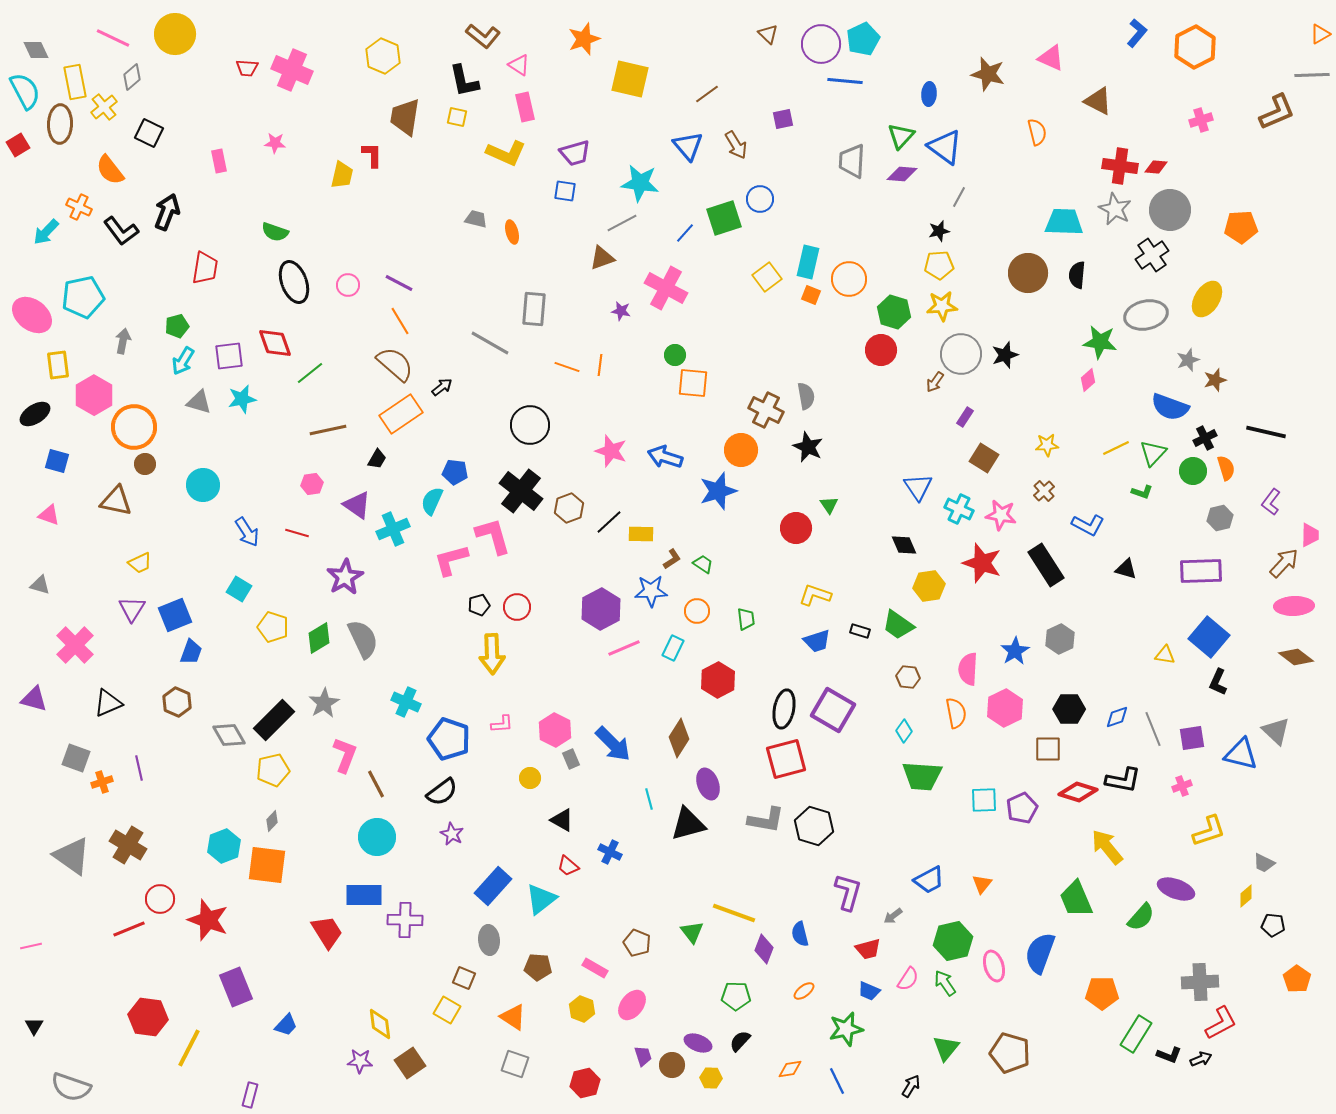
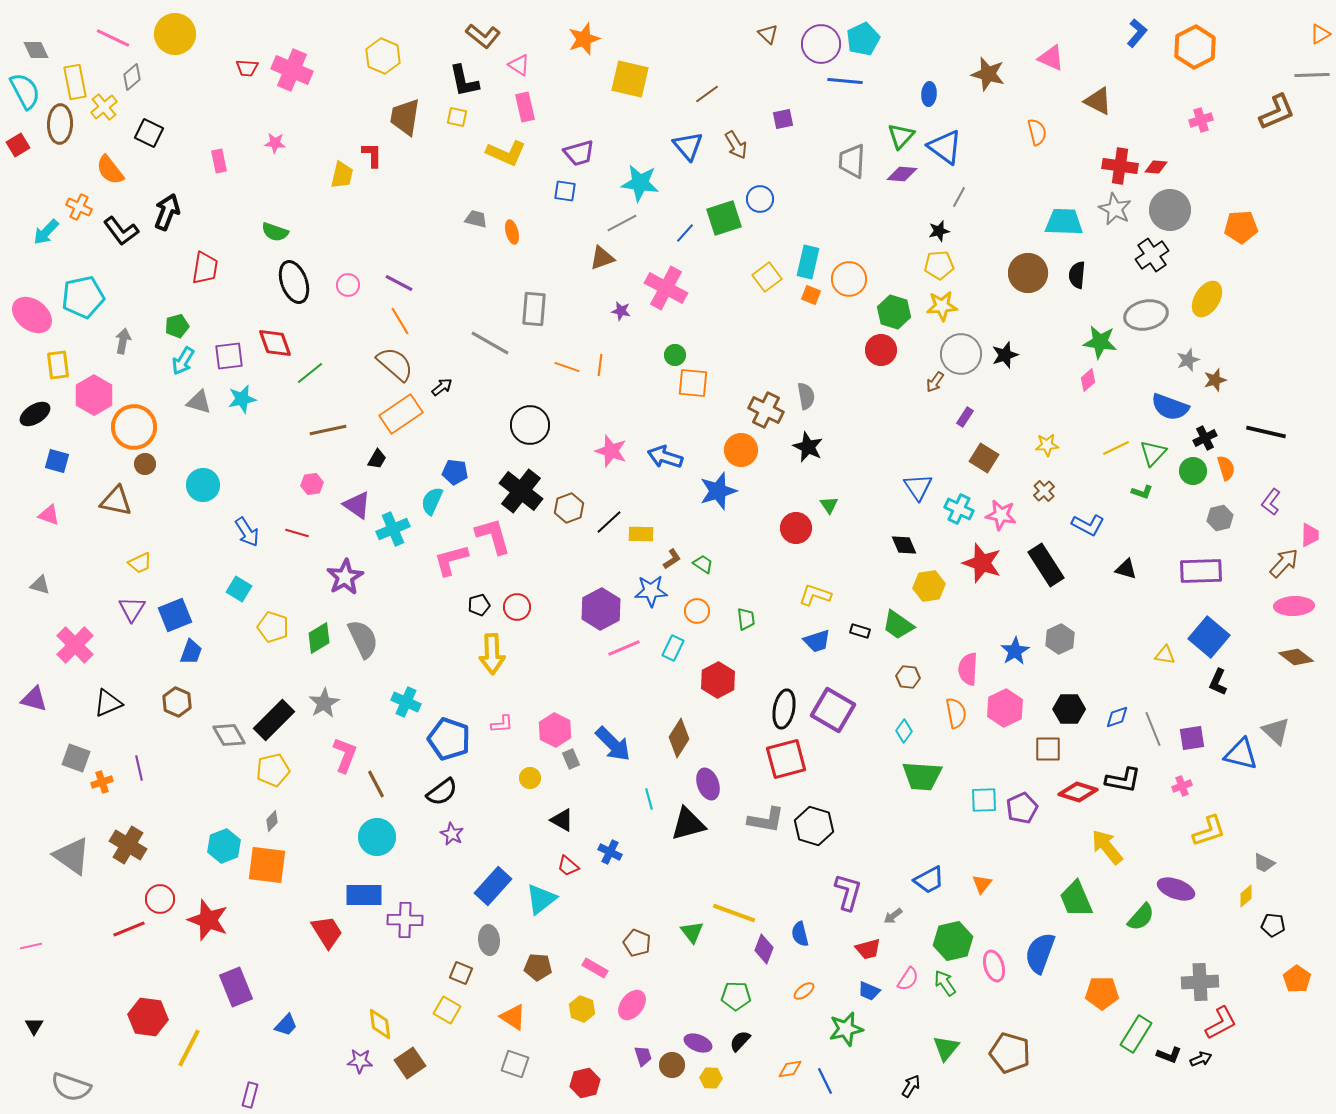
purple trapezoid at (575, 153): moved 4 px right
brown square at (464, 978): moved 3 px left, 5 px up
blue line at (837, 1081): moved 12 px left
